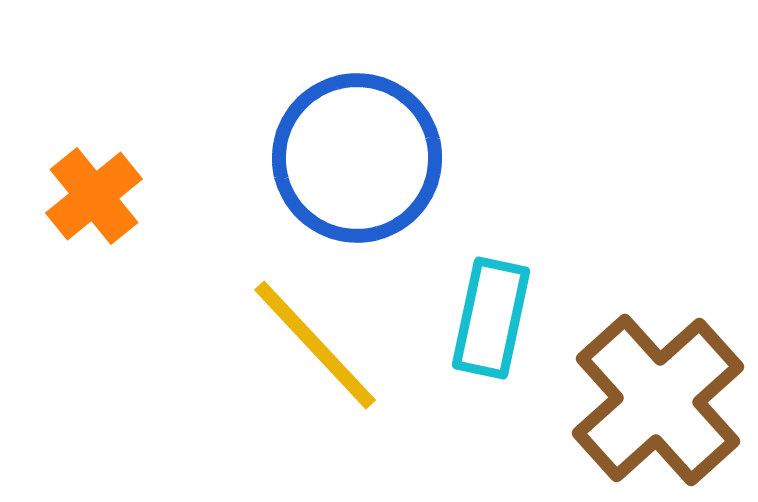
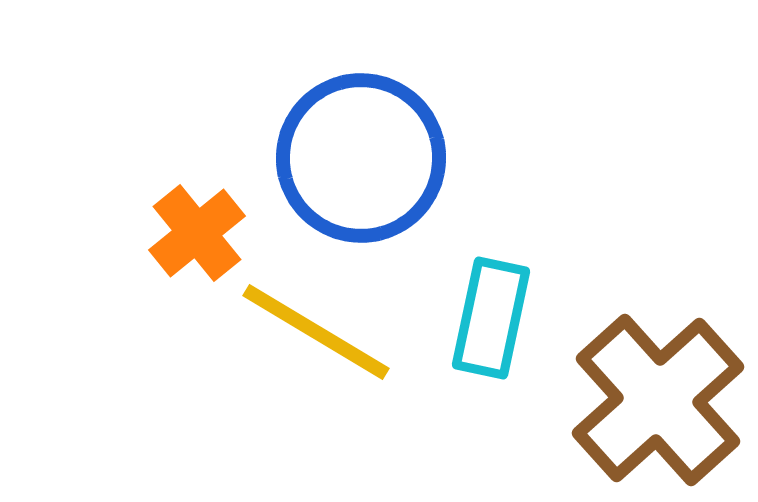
blue circle: moved 4 px right
orange cross: moved 103 px right, 37 px down
yellow line: moved 1 px right, 13 px up; rotated 16 degrees counterclockwise
